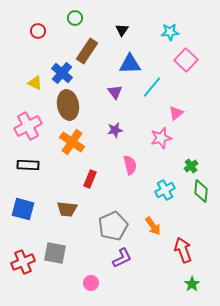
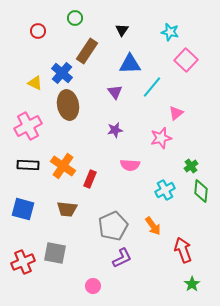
cyan star: rotated 18 degrees clockwise
orange cross: moved 9 px left, 24 px down
pink semicircle: rotated 108 degrees clockwise
pink circle: moved 2 px right, 3 px down
